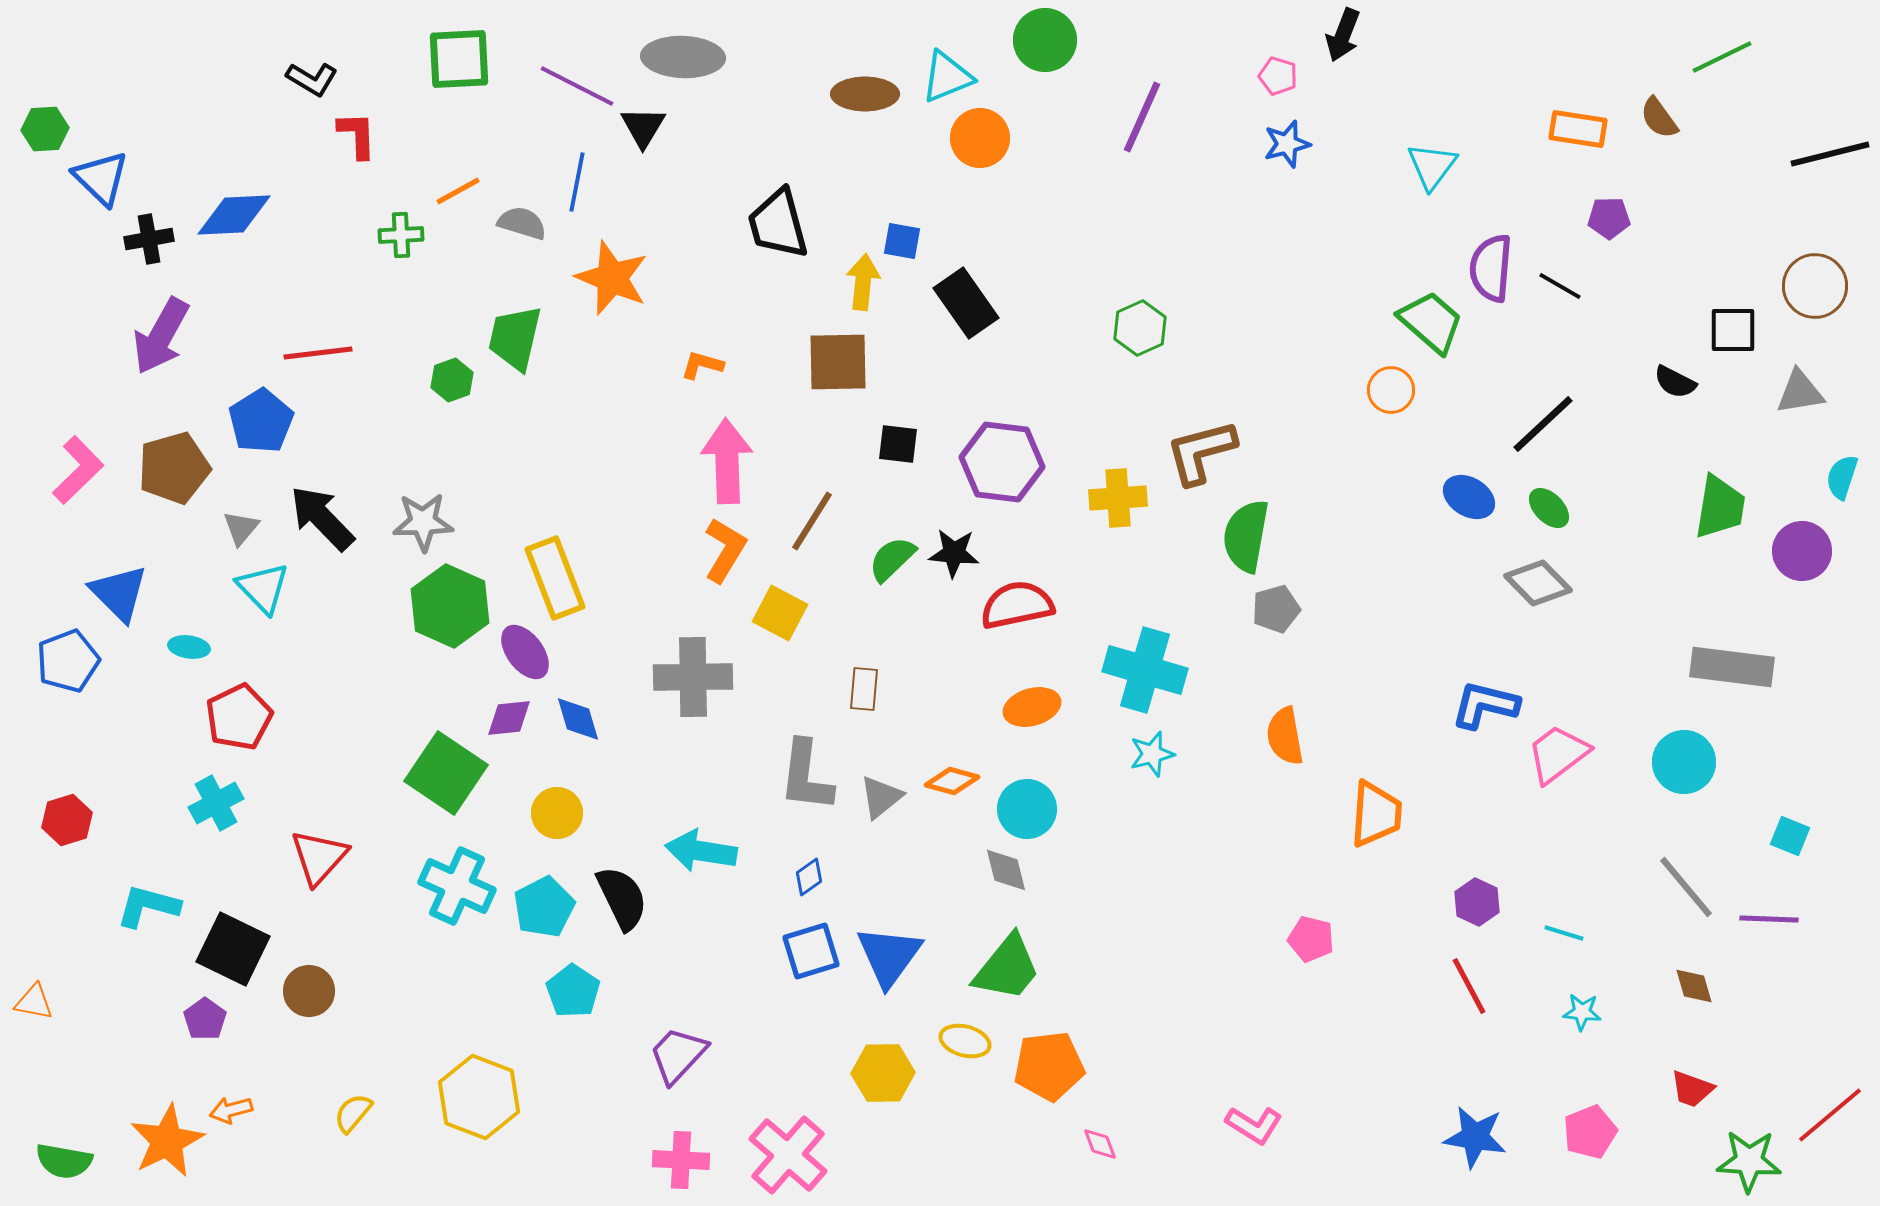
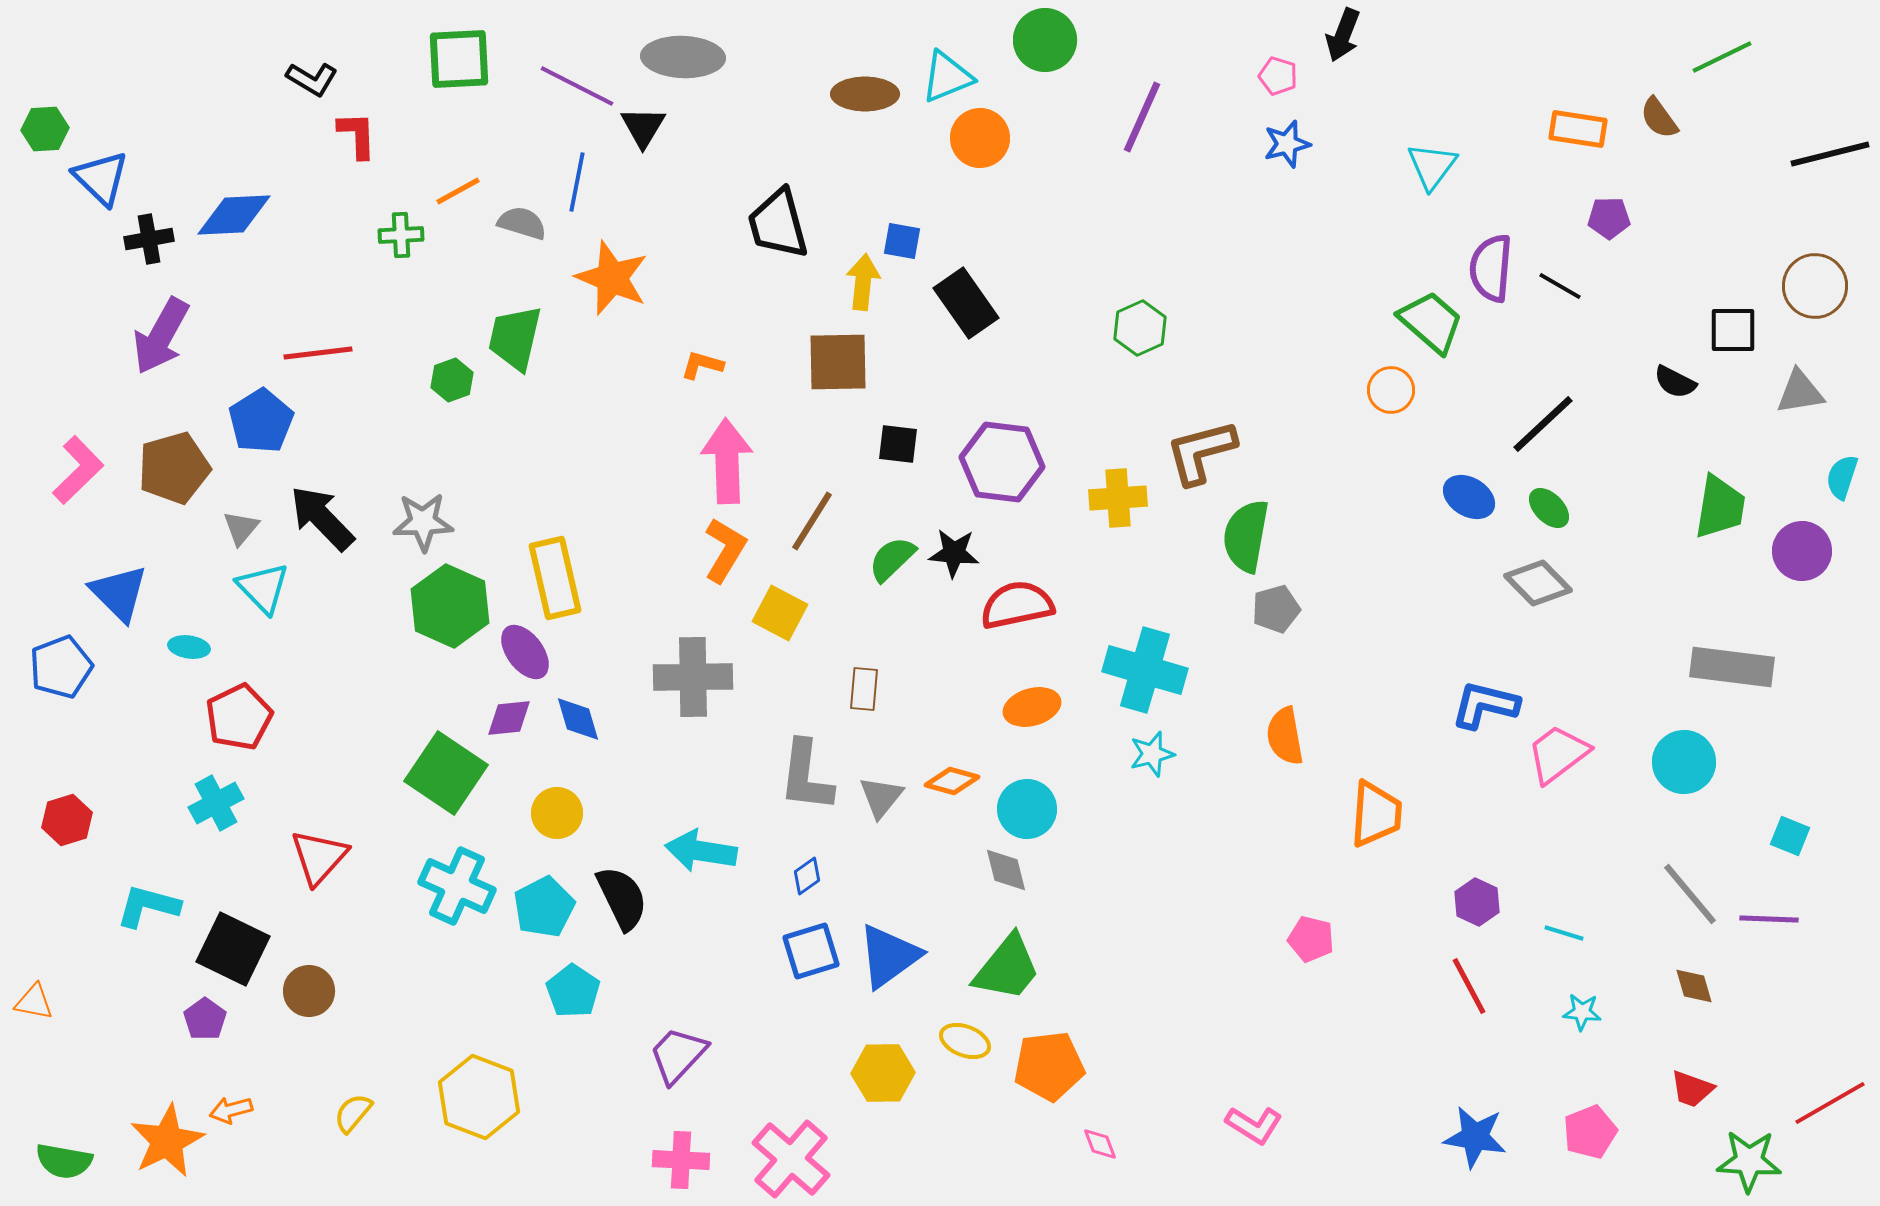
yellow rectangle at (555, 578): rotated 8 degrees clockwise
blue pentagon at (68, 661): moved 7 px left, 6 px down
gray triangle at (881, 797): rotated 12 degrees counterclockwise
blue diamond at (809, 877): moved 2 px left, 1 px up
gray line at (1686, 887): moved 4 px right, 7 px down
blue triangle at (889, 956): rotated 18 degrees clockwise
yellow ellipse at (965, 1041): rotated 6 degrees clockwise
red line at (1830, 1115): moved 12 px up; rotated 10 degrees clockwise
pink cross at (788, 1155): moved 3 px right, 4 px down
